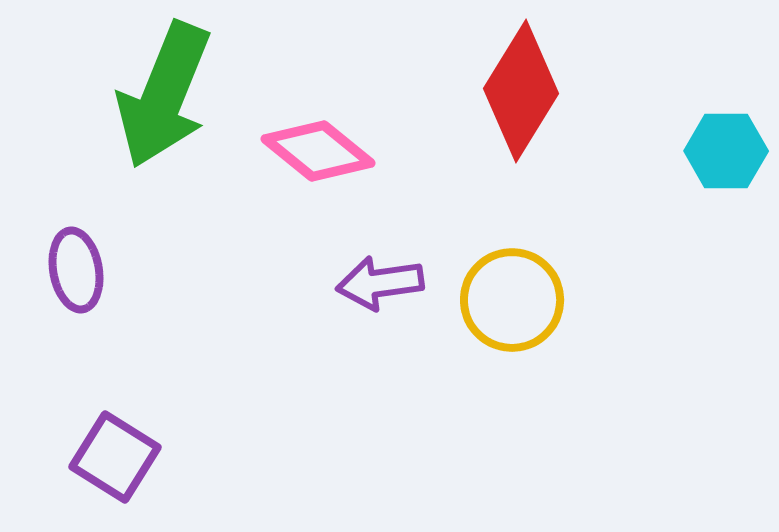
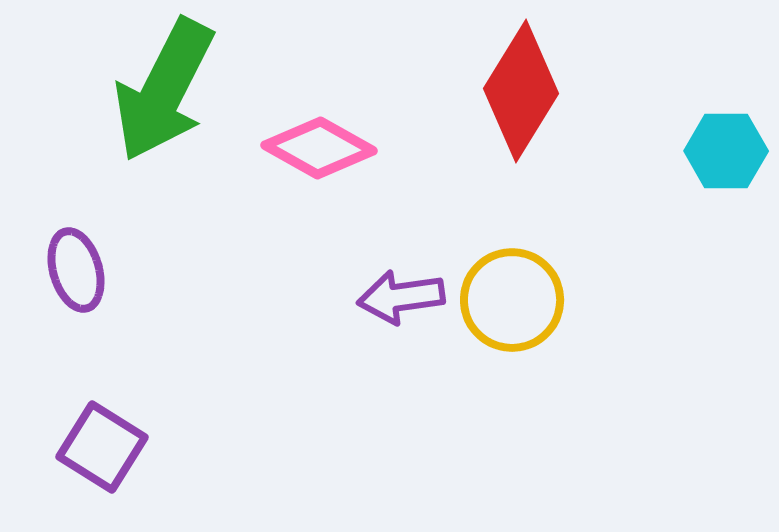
green arrow: moved 5 px up; rotated 5 degrees clockwise
pink diamond: moved 1 px right, 3 px up; rotated 10 degrees counterclockwise
purple ellipse: rotated 6 degrees counterclockwise
purple arrow: moved 21 px right, 14 px down
purple square: moved 13 px left, 10 px up
